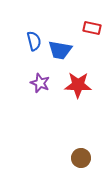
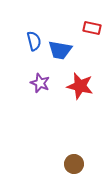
red star: moved 2 px right, 1 px down; rotated 12 degrees clockwise
brown circle: moved 7 px left, 6 px down
